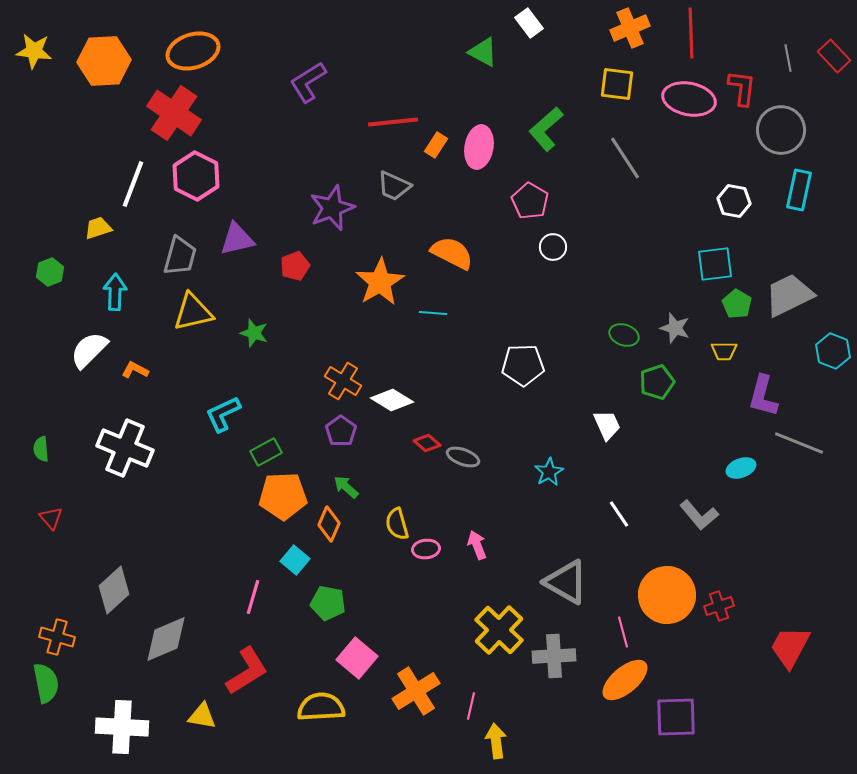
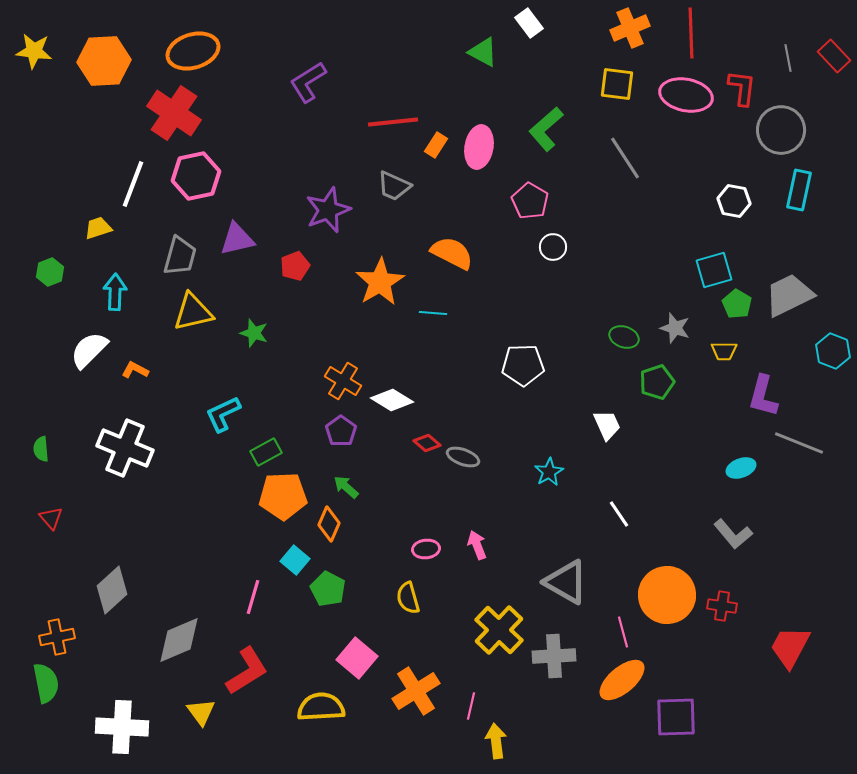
pink ellipse at (689, 99): moved 3 px left, 4 px up
pink hexagon at (196, 176): rotated 21 degrees clockwise
purple star at (332, 208): moved 4 px left, 2 px down
cyan square at (715, 264): moved 1 px left, 6 px down; rotated 9 degrees counterclockwise
green ellipse at (624, 335): moved 2 px down
gray L-shape at (699, 515): moved 34 px right, 19 px down
yellow semicircle at (397, 524): moved 11 px right, 74 px down
gray diamond at (114, 590): moved 2 px left
green pentagon at (328, 603): moved 14 px up; rotated 16 degrees clockwise
red cross at (719, 606): moved 3 px right; rotated 28 degrees clockwise
orange cross at (57, 637): rotated 28 degrees counterclockwise
gray diamond at (166, 639): moved 13 px right, 1 px down
orange ellipse at (625, 680): moved 3 px left
yellow triangle at (202, 716): moved 1 px left, 4 px up; rotated 44 degrees clockwise
